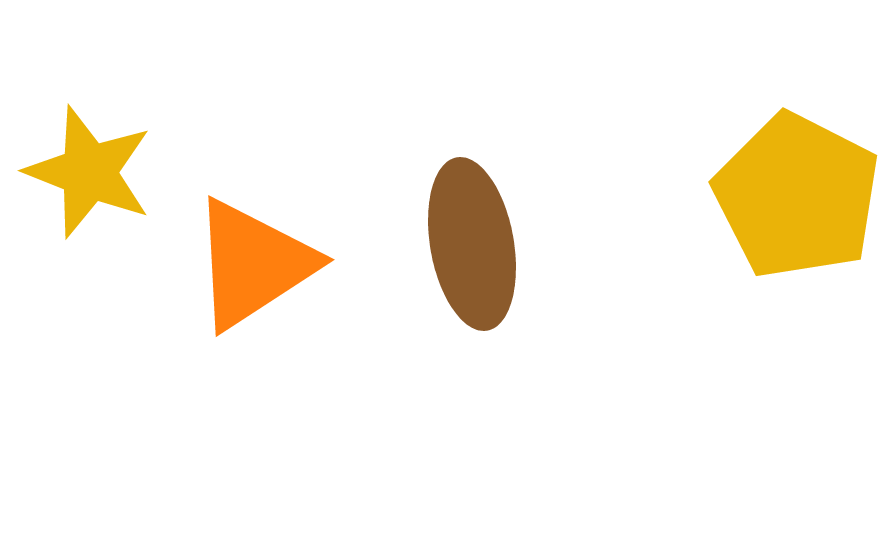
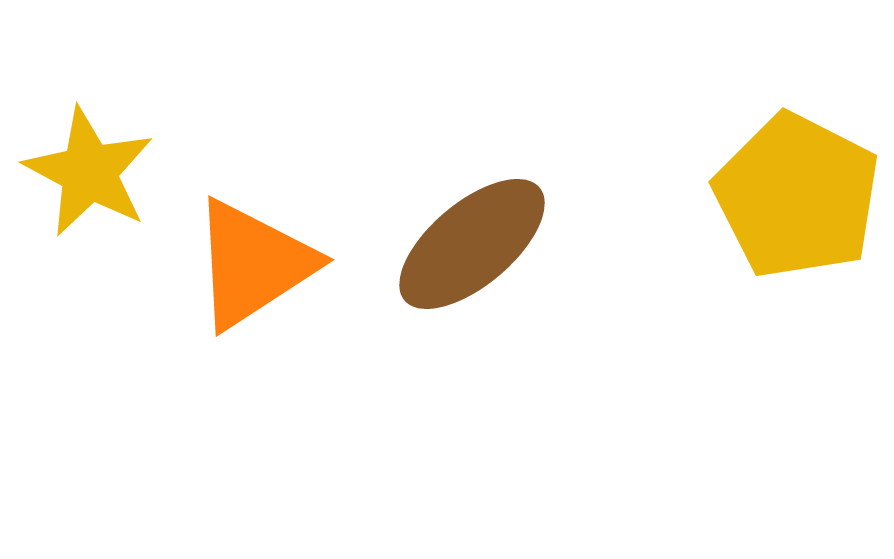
yellow star: rotated 7 degrees clockwise
brown ellipse: rotated 60 degrees clockwise
